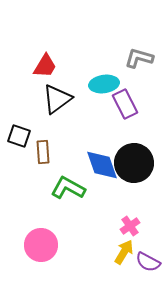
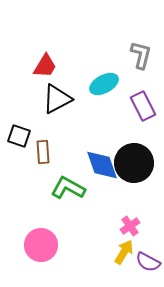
gray L-shape: moved 2 px right, 3 px up; rotated 88 degrees clockwise
cyan ellipse: rotated 20 degrees counterclockwise
black triangle: rotated 8 degrees clockwise
purple rectangle: moved 18 px right, 2 px down
